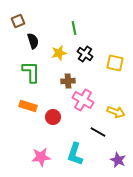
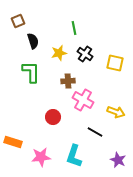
orange rectangle: moved 15 px left, 36 px down
black line: moved 3 px left
cyan L-shape: moved 1 px left, 2 px down
